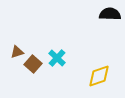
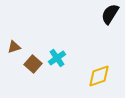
black semicircle: rotated 60 degrees counterclockwise
brown triangle: moved 3 px left, 5 px up
cyan cross: rotated 12 degrees clockwise
